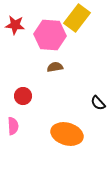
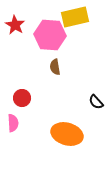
yellow rectangle: moved 2 px left, 1 px up; rotated 40 degrees clockwise
red star: rotated 24 degrees clockwise
brown semicircle: rotated 91 degrees counterclockwise
red circle: moved 1 px left, 2 px down
black semicircle: moved 2 px left, 1 px up
pink semicircle: moved 3 px up
